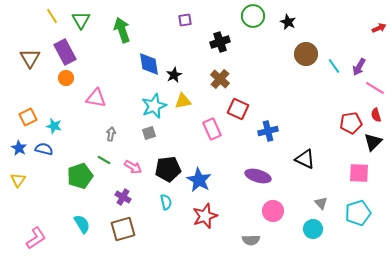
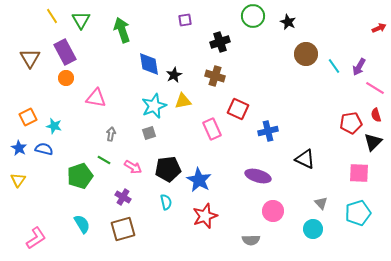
brown cross at (220, 79): moved 5 px left, 3 px up; rotated 24 degrees counterclockwise
